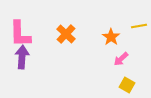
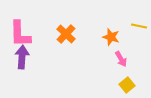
yellow line: rotated 21 degrees clockwise
orange star: rotated 18 degrees counterclockwise
pink arrow: rotated 77 degrees counterclockwise
yellow square: rotated 21 degrees clockwise
